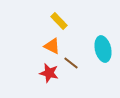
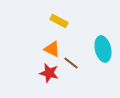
yellow rectangle: rotated 18 degrees counterclockwise
orange triangle: moved 3 px down
